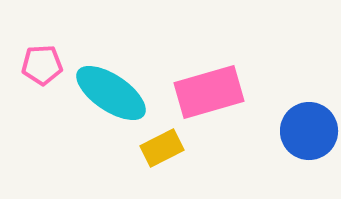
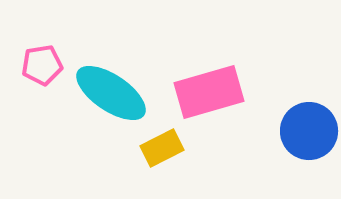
pink pentagon: rotated 6 degrees counterclockwise
